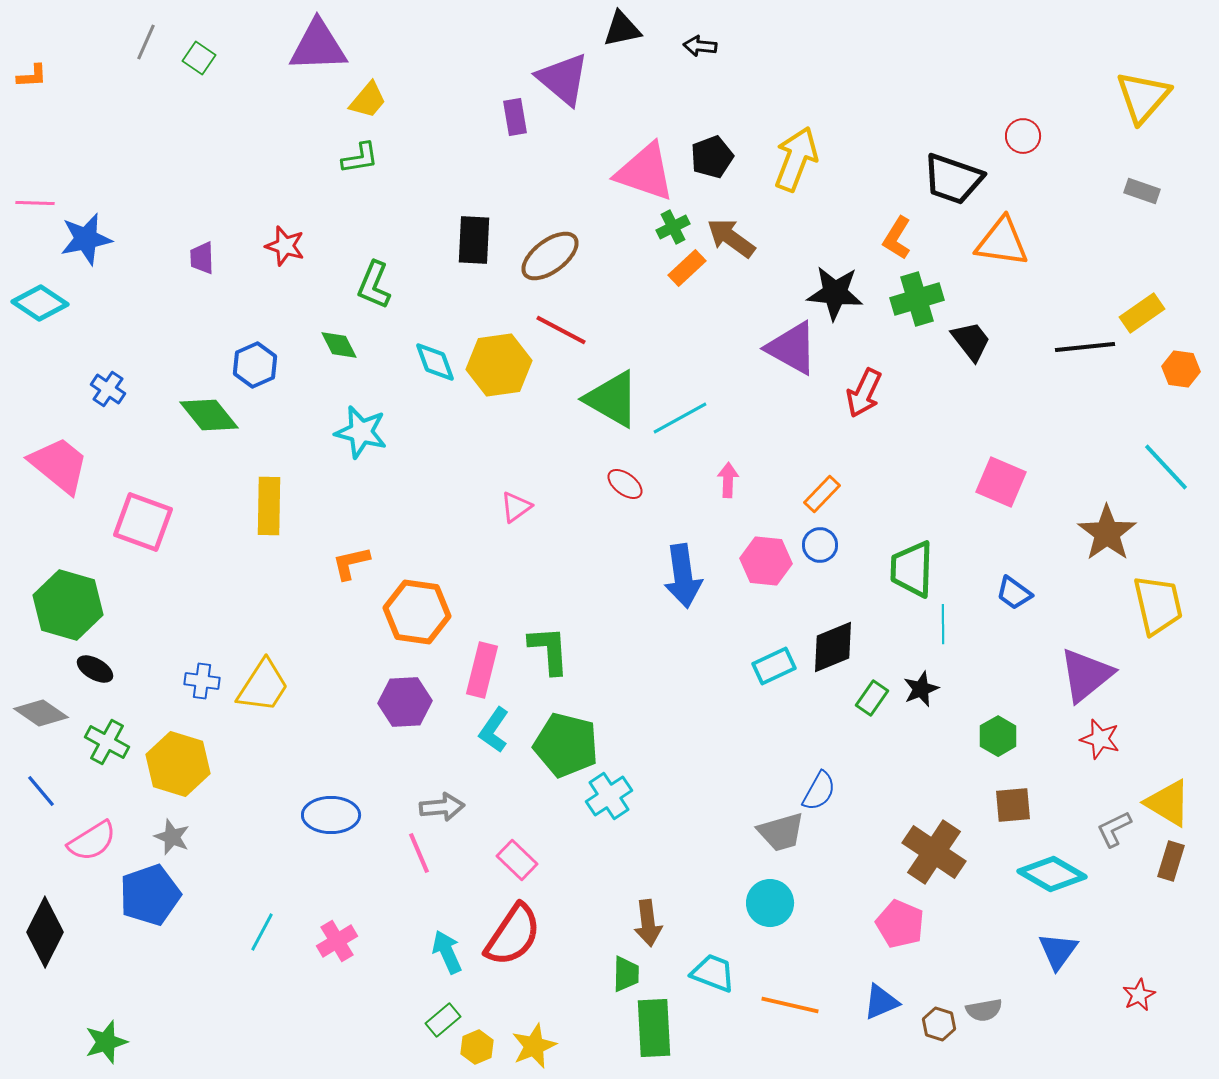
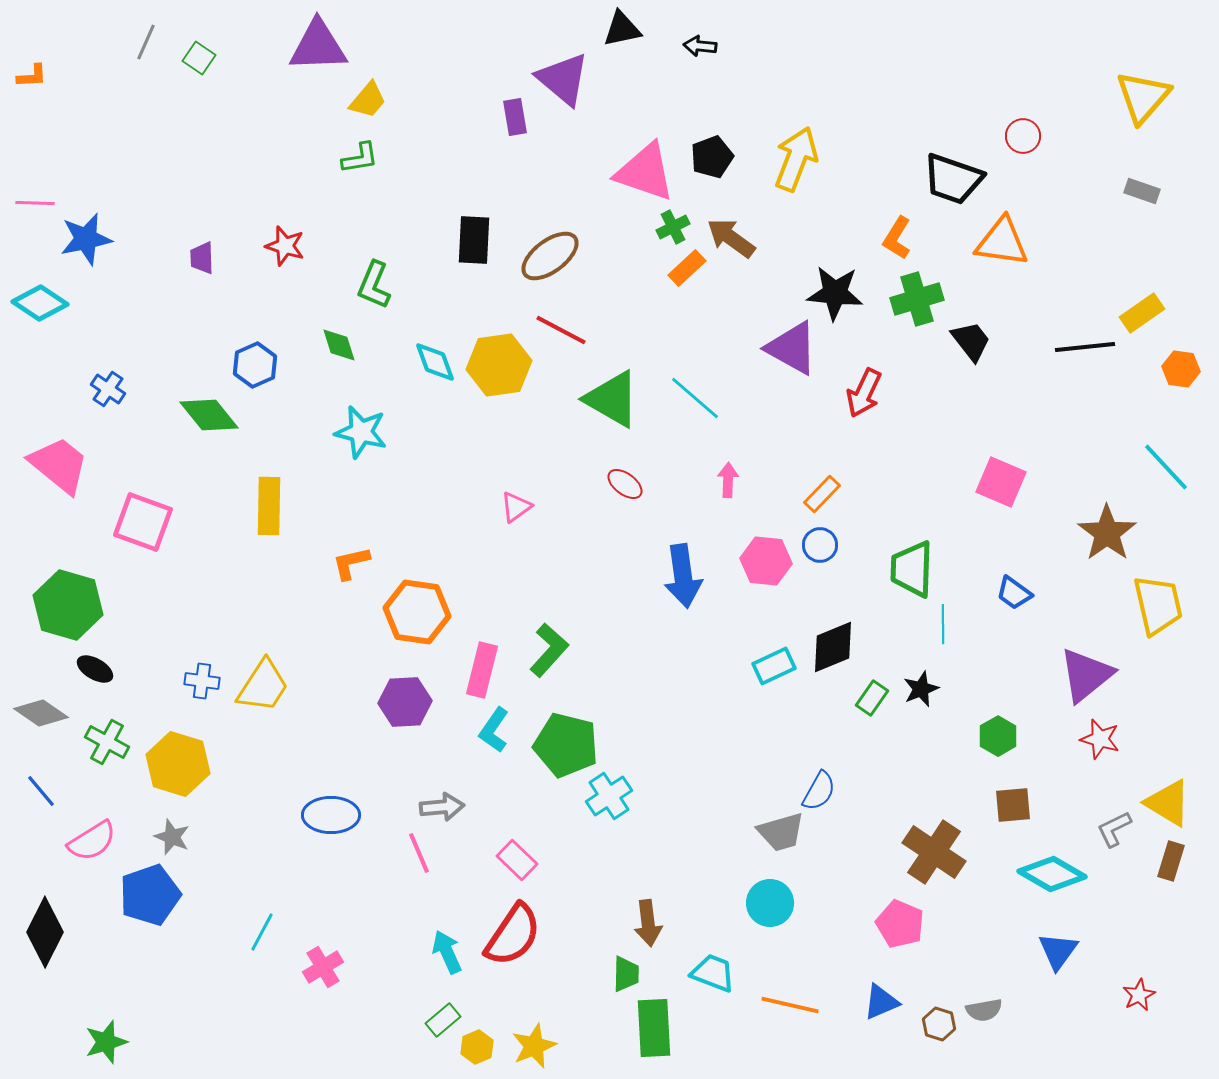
green diamond at (339, 345): rotated 9 degrees clockwise
cyan line at (680, 418): moved 15 px right, 20 px up; rotated 70 degrees clockwise
green L-shape at (549, 650): rotated 46 degrees clockwise
pink cross at (337, 941): moved 14 px left, 26 px down
